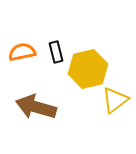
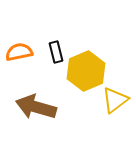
orange semicircle: moved 3 px left
yellow hexagon: moved 2 px left, 2 px down; rotated 9 degrees counterclockwise
